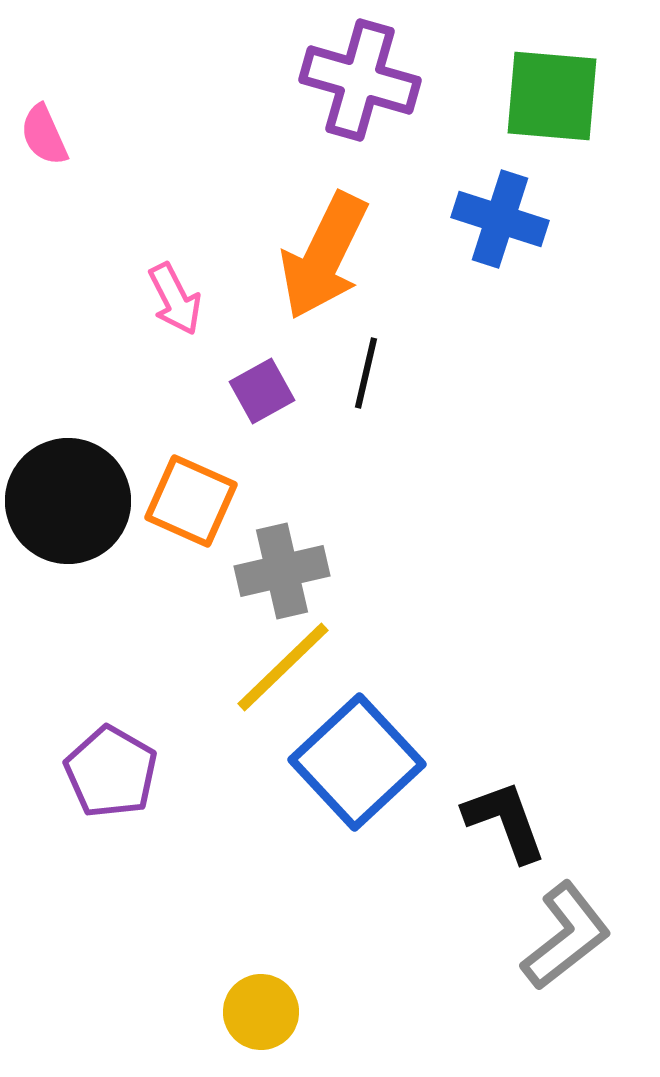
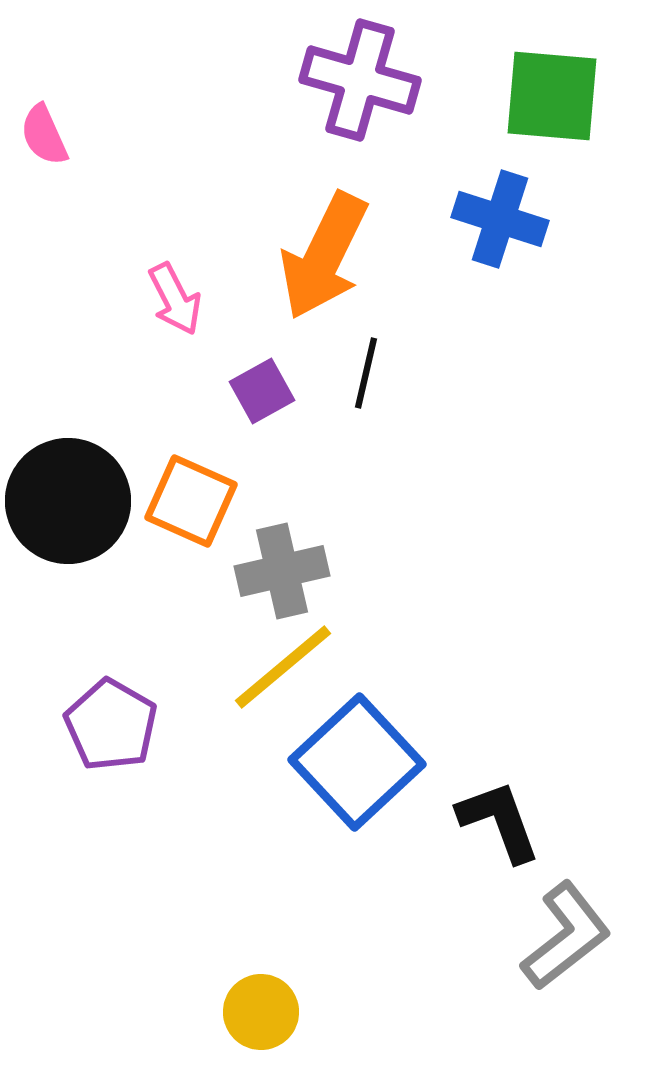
yellow line: rotated 4 degrees clockwise
purple pentagon: moved 47 px up
black L-shape: moved 6 px left
